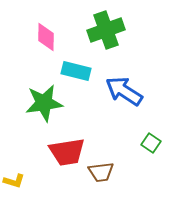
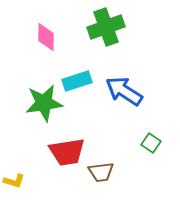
green cross: moved 3 px up
cyan rectangle: moved 1 px right, 10 px down; rotated 32 degrees counterclockwise
